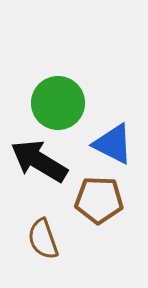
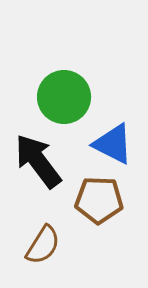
green circle: moved 6 px right, 6 px up
black arrow: moved 1 px left; rotated 22 degrees clockwise
brown semicircle: moved 6 px down; rotated 129 degrees counterclockwise
